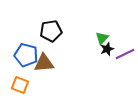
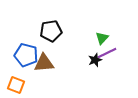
black star: moved 12 px left, 11 px down
purple line: moved 18 px left, 1 px up
orange square: moved 4 px left
